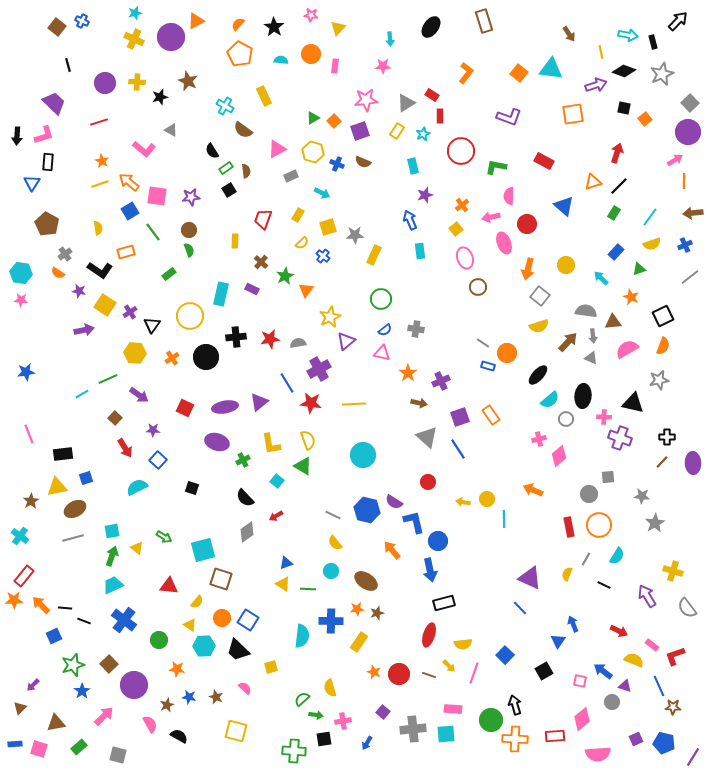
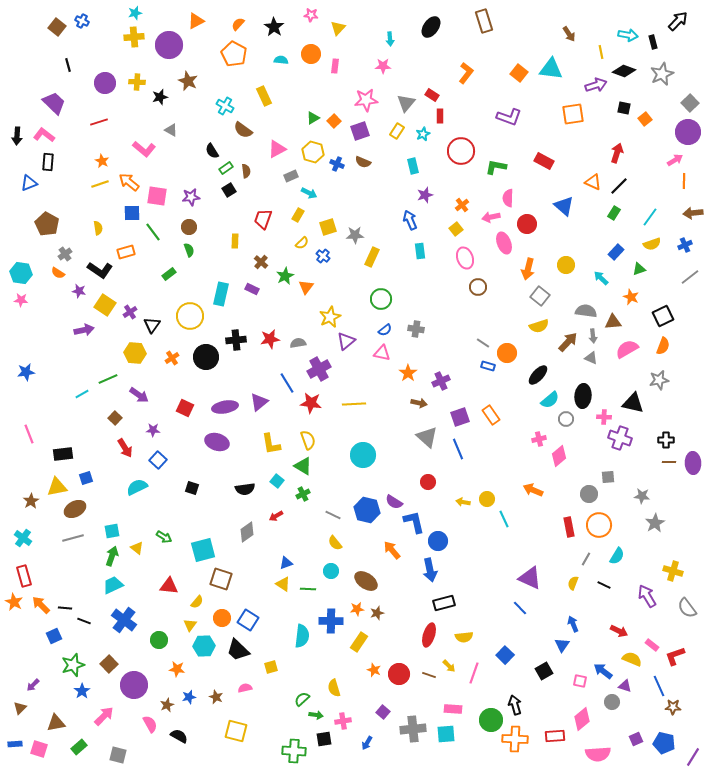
purple circle at (171, 37): moved 2 px left, 8 px down
yellow cross at (134, 39): moved 2 px up; rotated 30 degrees counterclockwise
orange pentagon at (240, 54): moved 6 px left
gray triangle at (406, 103): rotated 18 degrees counterclockwise
pink L-shape at (44, 135): rotated 125 degrees counterclockwise
orange triangle at (593, 182): rotated 42 degrees clockwise
blue triangle at (32, 183): moved 3 px left; rotated 36 degrees clockwise
cyan arrow at (322, 193): moved 13 px left
pink semicircle at (509, 196): moved 1 px left, 2 px down
blue square at (130, 211): moved 2 px right, 2 px down; rotated 30 degrees clockwise
brown circle at (189, 230): moved 3 px up
yellow rectangle at (374, 255): moved 2 px left, 2 px down
orange triangle at (306, 290): moved 3 px up
black cross at (236, 337): moved 3 px down
black cross at (667, 437): moved 1 px left, 3 px down
blue line at (458, 449): rotated 10 degrees clockwise
green cross at (243, 460): moved 60 px right, 34 px down
brown line at (662, 462): moved 7 px right; rotated 48 degrees clockwise
black semicircle at (245, 498): moved 9 px up; rotated 54 degrees counterclockwise
cyan line at (504, 519): rotated 24 degrees counterclockwise
cyan cross at (20, 536): moved 3 px right, 2 px down
yellow semicircle at (567, 574): moved 6 px right, 9 px down
red rectangle at (24, 576): rotated 55 degrees counterclockwise
orange star at (14, 600): moved 2 px down; rotated 30 degrees clockwise
yellow triangle at (190, 625): rotated 32 degrees clockwise
blue triangle at (558, 641): moved 4 px right, 4 px down
yellow semicircle at (463, 644): moved 1 px right, 7 px up
yellow semicircle at (634, 660): moved 2 px left, 1 px up
orange star at (374, 672): moved 2 px up
pink semicircle at (245, 688): rotated 56 degrees counterclockwise
yellow semicircle at (330, 688): moved 4 px right
blue star at (189, 697): rotated 24 degrees counterclockwise
